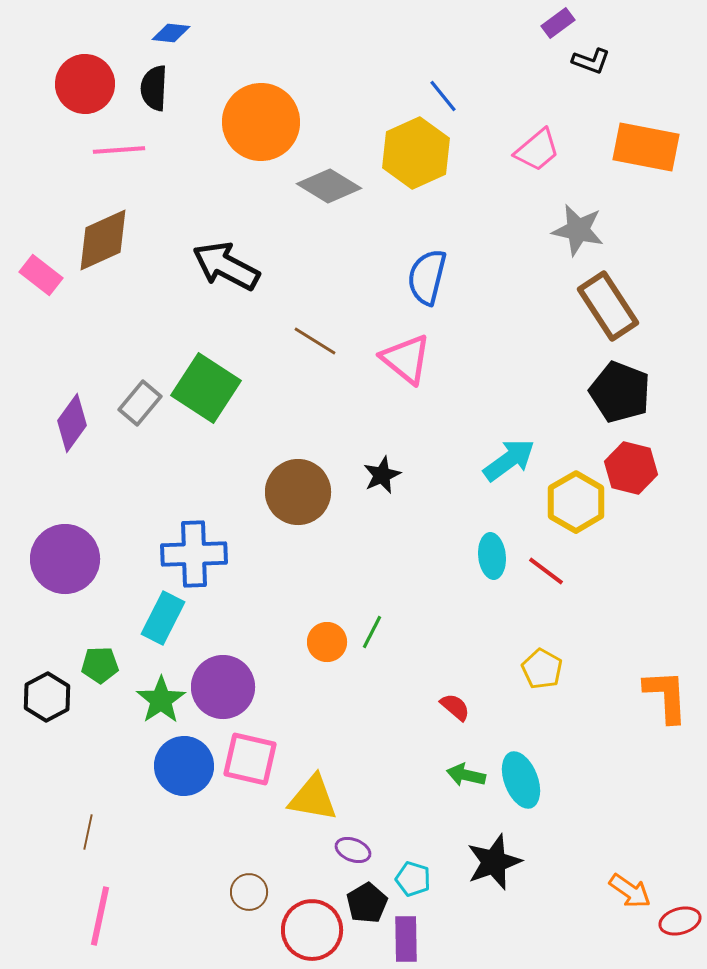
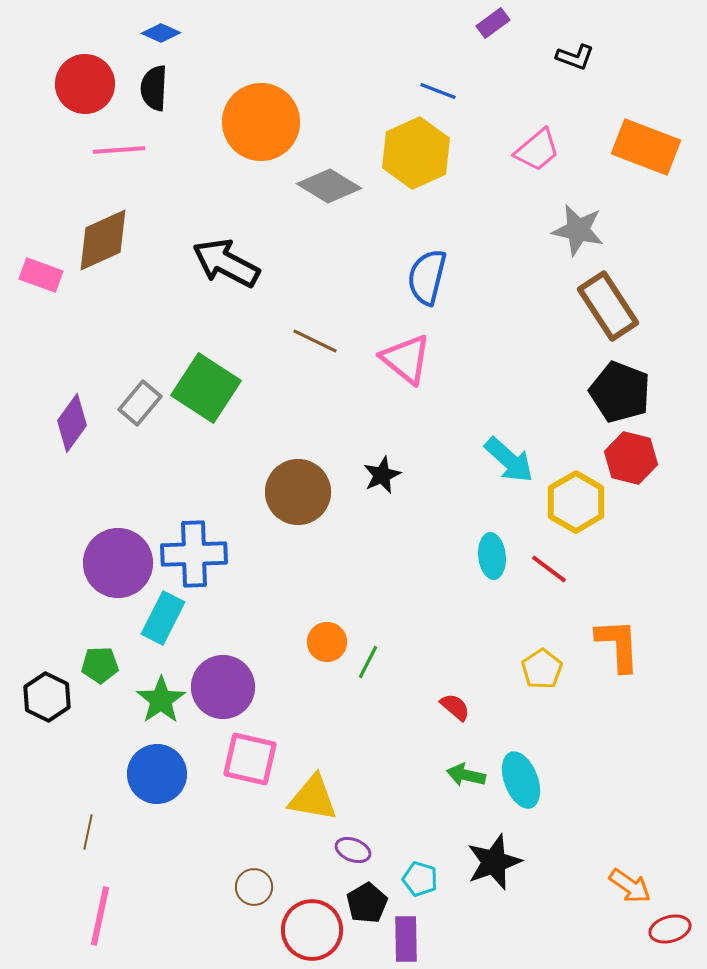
purple rectangle at (558, 23): moved 65 px left
blue diamond at (171, 33): moved 10 px left; rotated 18 degrees clockwise
black L-shape at (591, 61): moved 16 px left, 4 px up
blue line at (443, 96): moved 5 px left, 5 px up; rotated 30 degrees counterclockwise
orange rectangle at (646, 147): rotated 10 degrees clockwise
black arrow at (226, 266): moved 3 px up
pink rectangle at (41, 275): rotated 18 degrees counterclockwise
brown line at (315, 341): rotated 6 degrees counterclockwise
cyan arrow at (509, 460): rotated 78 degrees clockwise
red hexagon at (631, 468): moved 10 px up
purple circle at (65, 559): moved 53 px right, 4 px down
red line at (546, 571): moved 3 px right, 2 px up
green line at (372, 632): moved 4 px left, 30 px down
yellow pentagon at (542, 669): rotated 9 degrees clockwise
orange L-shape at (666, 696): moved 48 px left, 51 px up
black hexagon at (47, 697): rotated 6 degrees counterclockwise
blue circle at (184, 766): moved 27 px left, 8 px down
cyan pentagon at (413, 879): moved 7 px right
orange arrow at (630, 891): moved 5 px up
brown circle at (249, 892): moved 5 px right, 5 px up
red ellipse at (680, 921): moved 10 px left, 8 px down
